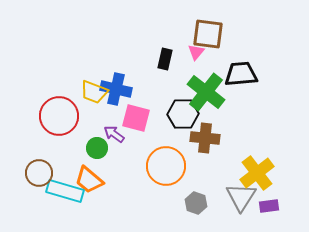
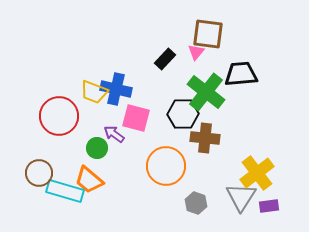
black rectangle: rotated 30 degrees clockwise
